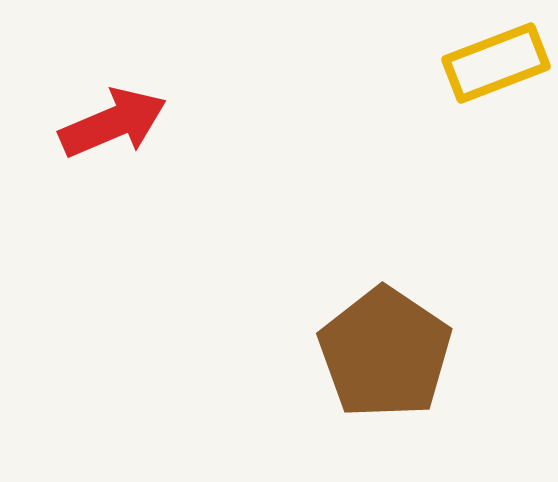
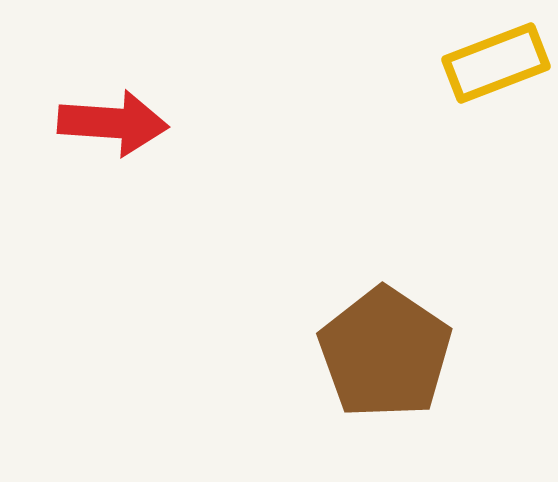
red arrow: rotated 27 degrees clockwise
